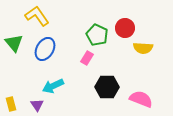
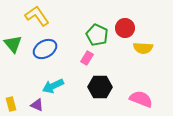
green triangle: moved 1 px left, 1 px down
blue ellipse: rotated 30 degrees clockwise
black hexagon: moved 7 px left
purple triangle: rotated 32 degrees counterclockwise
